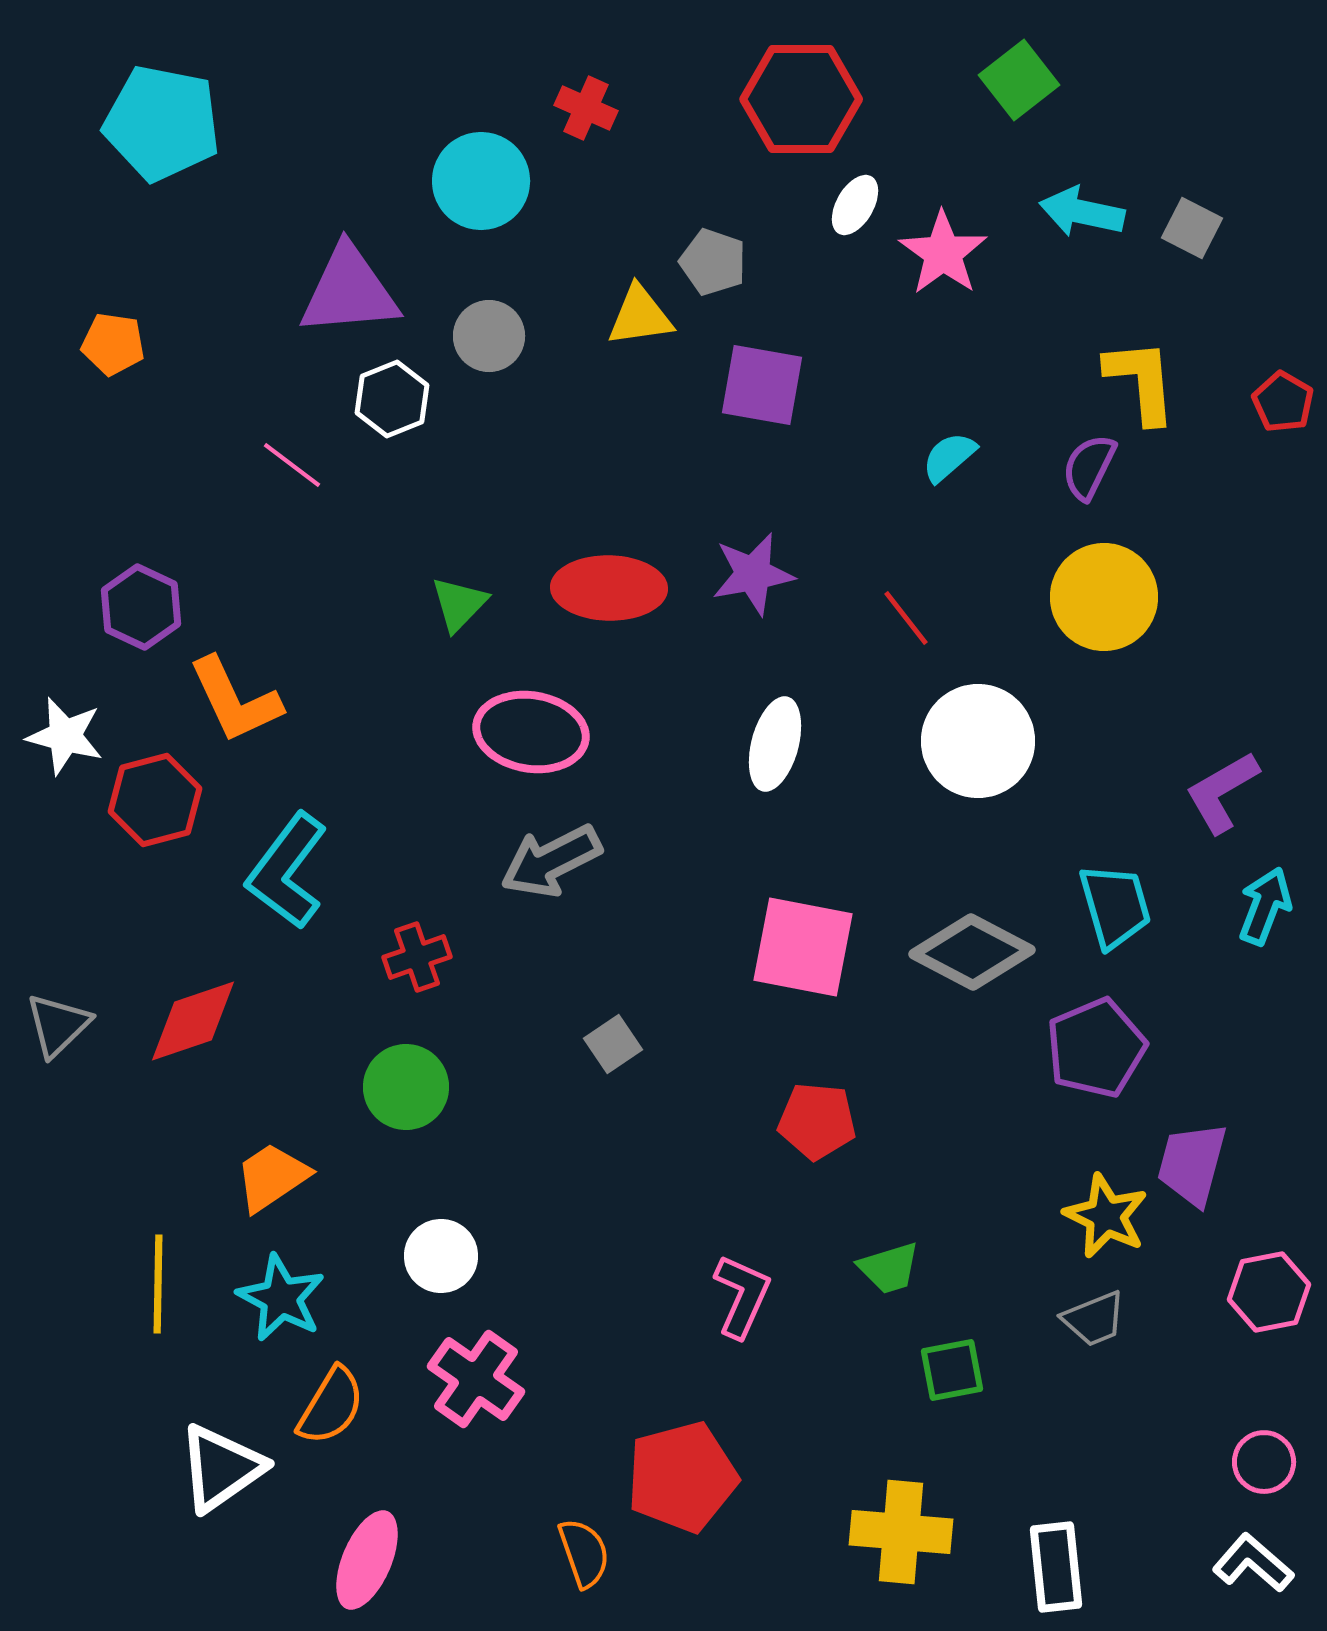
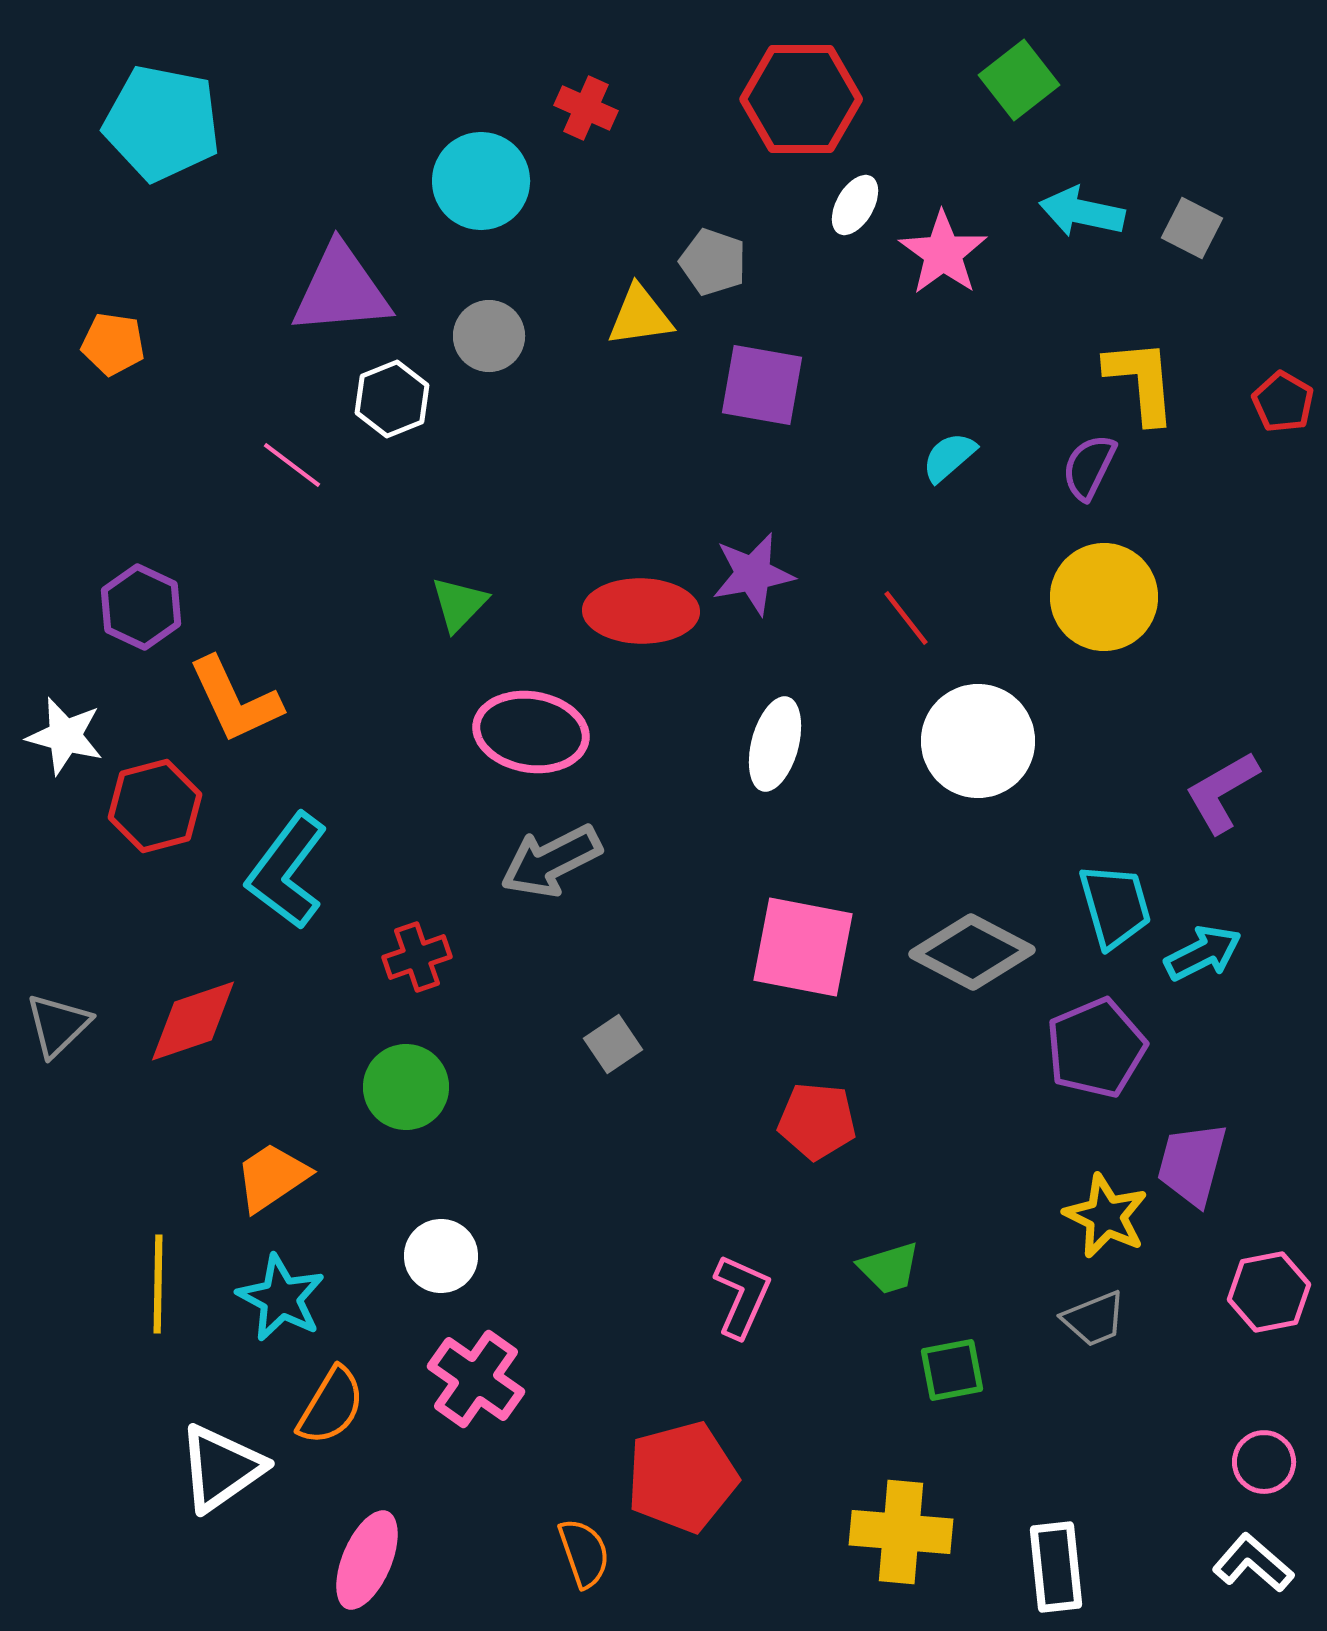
purple triangle at (349, 291): moved 8 px left, 1 px up
red ellipse at (609, 588): moved 32 px right, 23 px down
red hexagon at (155, 800): moved 6 px down
cyan arrow at (1265, 906): moved 62 px left, 47 px down; rotated 42 degrees clockwise
